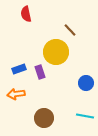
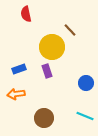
yellow circle: moved 4 px left, 5 px up
purple rectangle: moved 7 px right, 1 px up
cyan line: rotated 12 degrees clockwise
